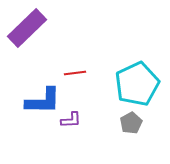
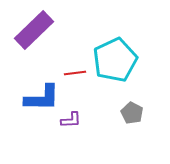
purple rectangle: moved 7 px right, 2 px down
cyan pentagon: moved 22 px left, 24 px up
blue L-shape: moved 1 px left, 3 px up
gray pentagon: moved 1 px right, 10 px up; rotated 15 degrees counterclockwise
